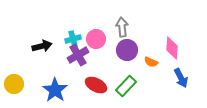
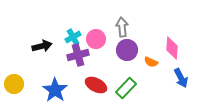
cyan cross: moved 2 px up; rotated 14 degrees counterclockwise
purple cross: rotated 15 degrees clockwise
green rectangle: moved 2 px down
